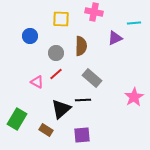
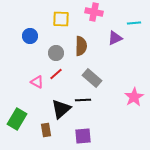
brown rectangle: rotated 48 degrees clockwise
purple square: moved 1 px right, 1 px down
